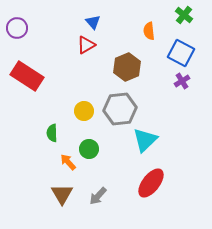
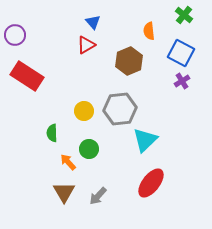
purple circle: moved 2 px left, 7 px down
brown hexagon: moved 2 px right, 6 px up
brown triangle: moved 2 px right, 2 px up
